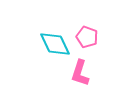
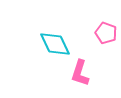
pink pentagon: moved 19 px right, 4 px up
